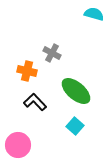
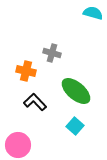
cyan semicircle: moved 1 px left, 1 px up
gray cross: rotated 12 degrees counterclockwise
orange cross: moved 1 px left
